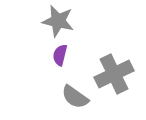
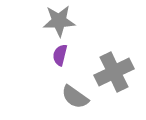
gray star: moved 1 px right; rotated 16 degrees counterclockwise
gray cross: moved 2 px up
